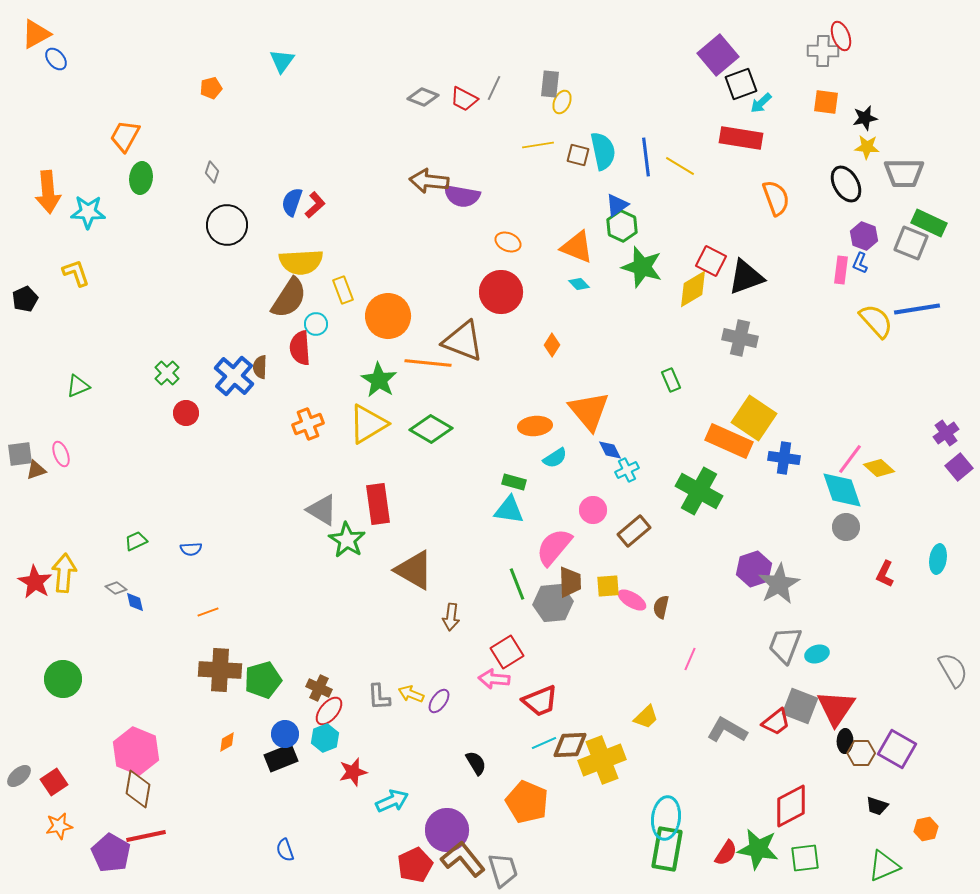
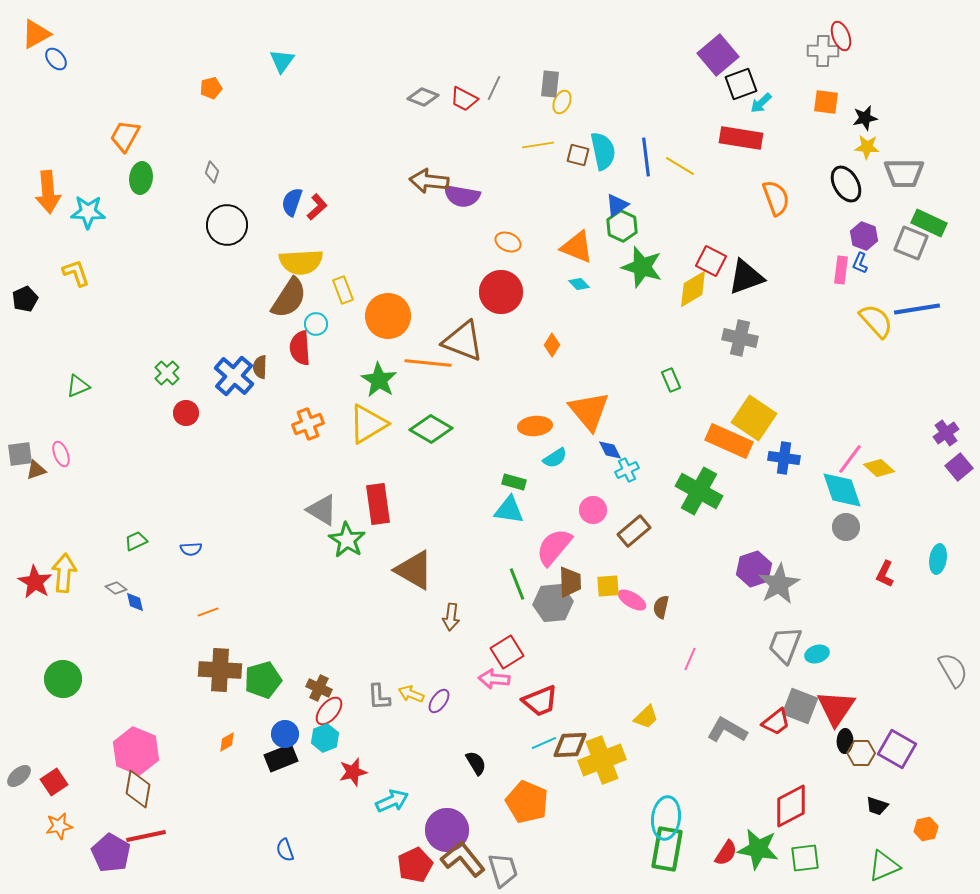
red L-shape at (315, 205): moved 2 px right, 2 px down
